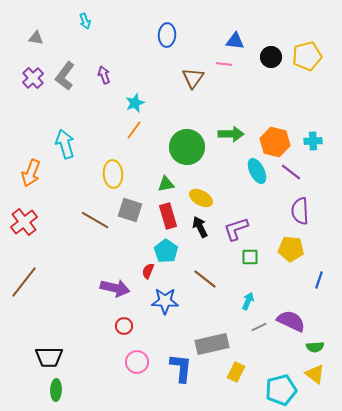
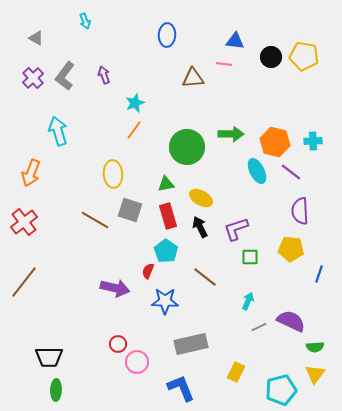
gray triangle at (36, 38): rotated 21 degrees clockwise
yellow pentagon at (307, 56): moved 3 px left; rotated 24 degrees clockwise
brown triangle at (193, 78): rotated 50 degrees clockwise
cyan arrow at (65, 144): moved 7 px left, 13 px up
brown line at (205, 279): moved 2 px up
blue line at (319, 280): moved 6 px up
red circle at (124, 326): moved 6 px left, 18 px down
gray rectangle at (212, 344): moved 21 px left
blue L-shape at (181, 368): moved 20 px down; rotated 28 degrees counterclockwise
yellow triangle at (315, 374): rotated 30 degrees clockwise
